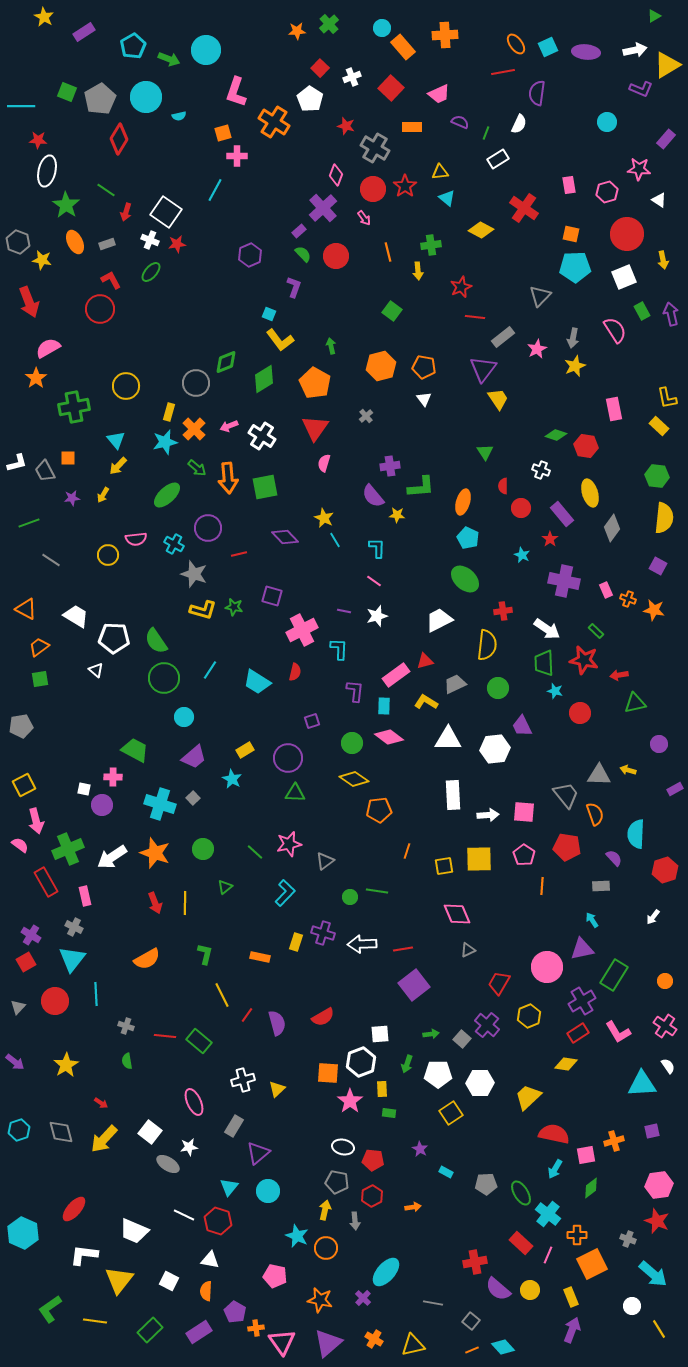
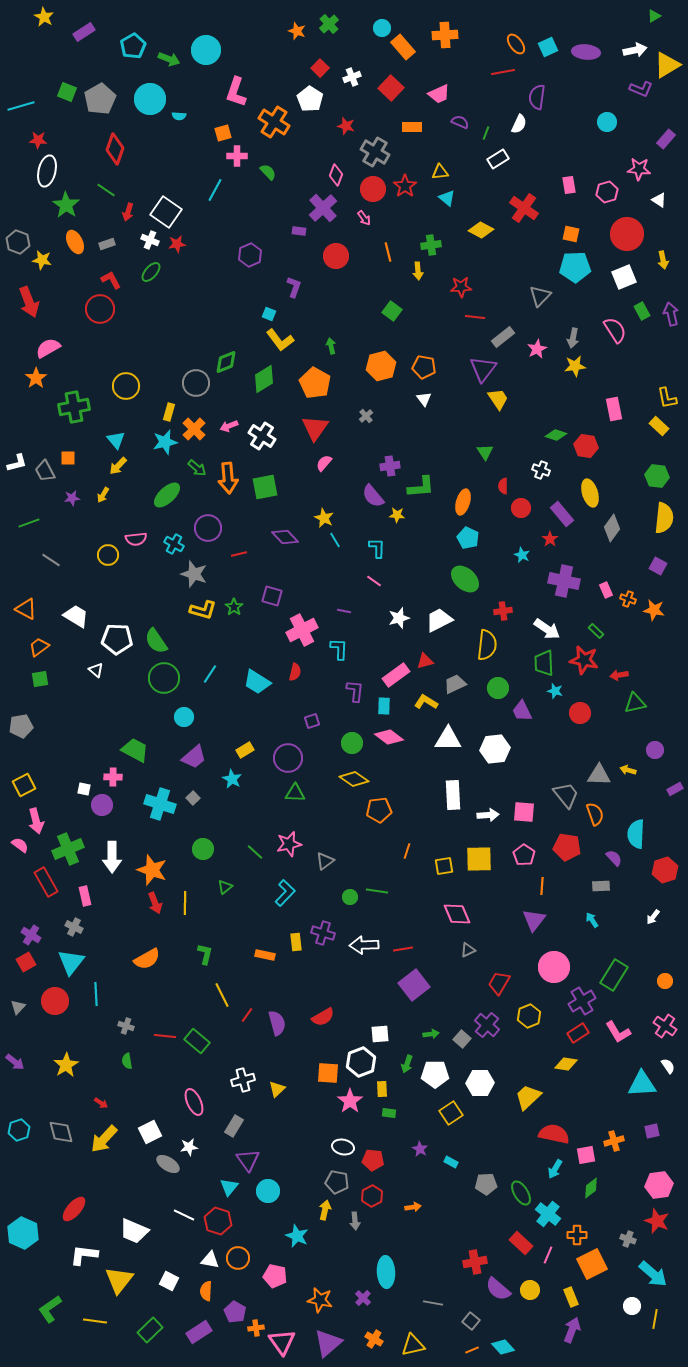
orange star at (297, 31): rotated 24 degrees clockwise
purple semicircle at (537, 93): moved 4 px down
cyan circle at (146, 97): moved 4 px right, 2 px down
cyan line at (21, 106): rotated 16 degrees counterclockwise
cyan semicircle at (179, 116): rotated 16 degrees clockwise
red diamond at (119, 139): moved 4 px left, 10 px down; rotated 12 degrees counterclockwise
gray cross at (375, 148): moved 4 px down
red arrow at (126, 212): moved 2 px right
purple rectangle at (299, 231): rotated 48 degrees clockwise
green semicircle at (303, 254): moved 35 px left, 82 px up
red star at (461, 287): rotated 20 degrees clockwise
yellow star at (575, 366): rotated 15 degrees clockwise
pink semicircle at (324, 463): rotated 24 degrees clockwise
green star at (234, 607): rotated 24 degrees clockwise
white star at (377, 616): moved 22 px right, 2 px down
white pentagon at (114, 638): moved 3 px right, 1 px down
cyan line at (210, 670): moved 4 px down
purple trapezoid at (522, 726): moved 15 px up
purple circle at (659, 744): moved 4 px left, 6 px down
orange star at (155, 853): moved 3 px left, 17 px down
white arrow at (112, 857): rotated 56 degrees counterclockwise
yellow rectangle at (296, 942): rotated 24 degrees counterclockwise
white arrow at (362, 944): moved 2 px right, 1 px down
purple triangle at (582, 949): moved 48 px left, 29 px up; rotated 40 degrees counterclockwise
orange rectangle at (260, 957): moved 5 px right, 2 px up
cyan triangle at (72, 959): moved 1 px left, 3 px down
pink circle at (547, 967): moved 7 px right
green rectangle at (199, 1041): moved 2 px left
white pentagon at (438, 1074): moved 3 px left
white square at (150, 1132): rotated 25 degrees clockwise
purple triangle at (258, 1153): moved 10 px left, 7 px down; rotated 25 degrees counterclockwise
cyan rectangle at (446, 1172): moved 5 px right, 10 px up
orange circle at (326, 1248): moved 88 px left, 10 px down
cyan ellipse at (386, 1272): rotated 44 degrees counterclockwise
yellow line at (659, 1329): moved 4 px left, 10 px up; rotated 42 degrees clockwise
